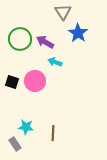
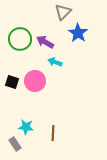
gray triangle: rotated 18 degrees clockwise
